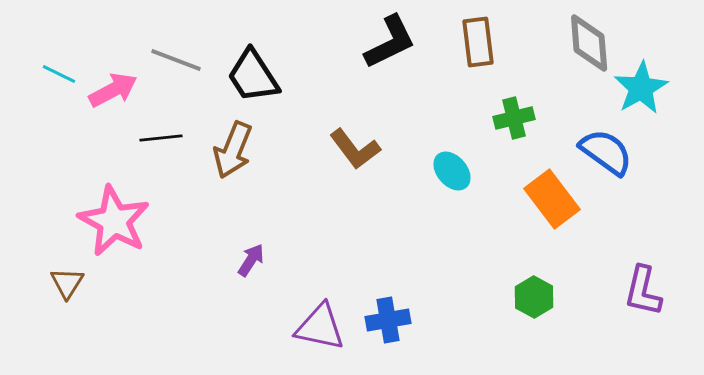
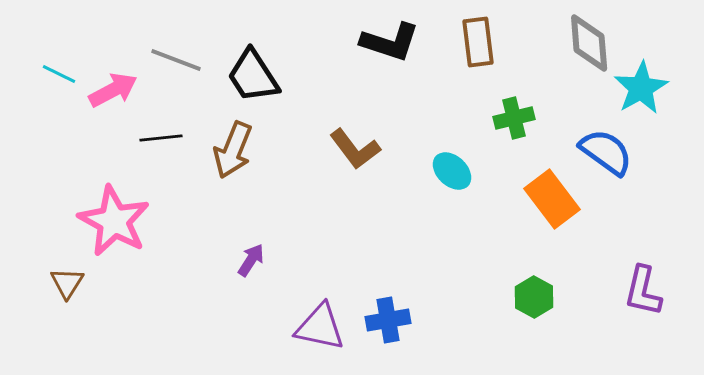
black L-shape: rotated 44 degrees clockwise
cyan ellipse: rotated 6 degrees counterclockwise
